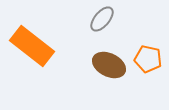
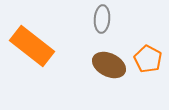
gray ellipse: rotated 36 degrees counterclockwise
orange pentagon: rotated 16 degrees clockwise
